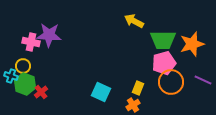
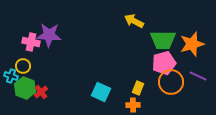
purple line: moved 5 px left, 4 px up
green hexagon: moved 4 px down
orange cross: rotated 32 degrees clockwise
